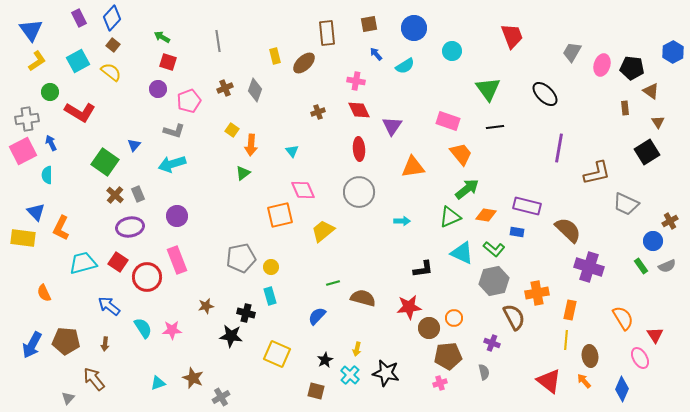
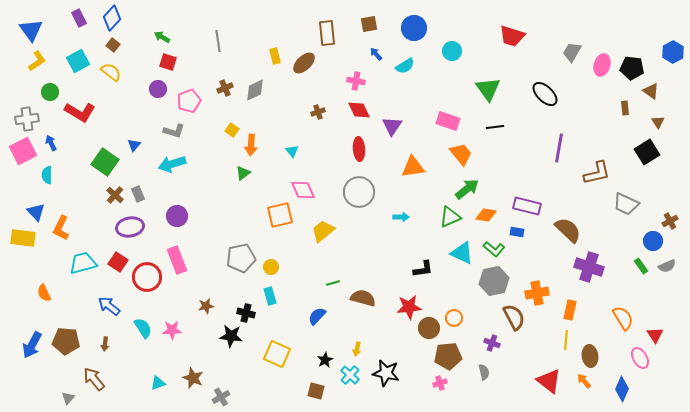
red trapezoid at (512, 36): rotated 128 degrees clockwise
gray diamond at (255, 90): rotated 45 degrees clockwise
cyan arrow at (402, 221): moved 1 px left, 4 px up
